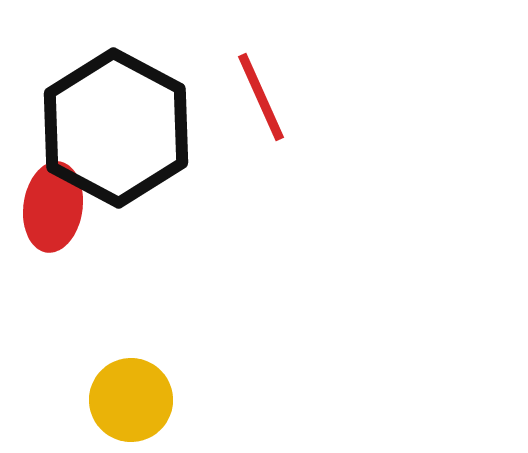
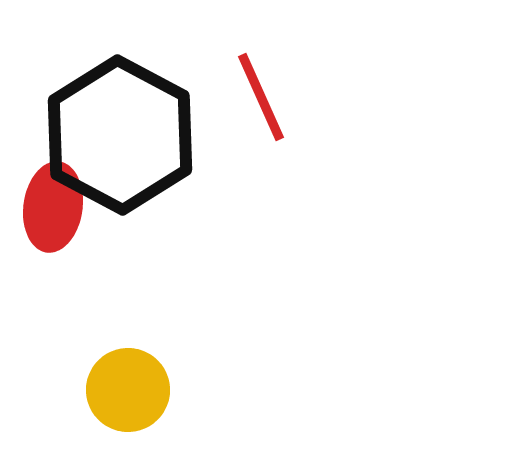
black hexagon: moved 4 px right, 7 px down
yellow circle: moved 3 px left, 10 px up
